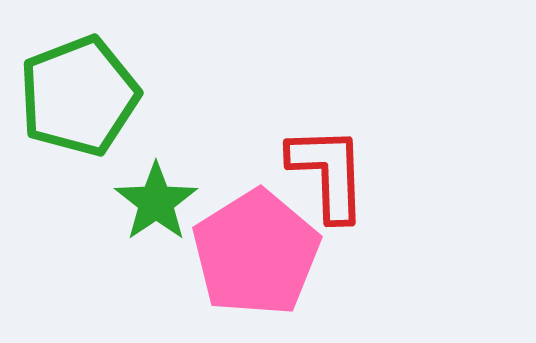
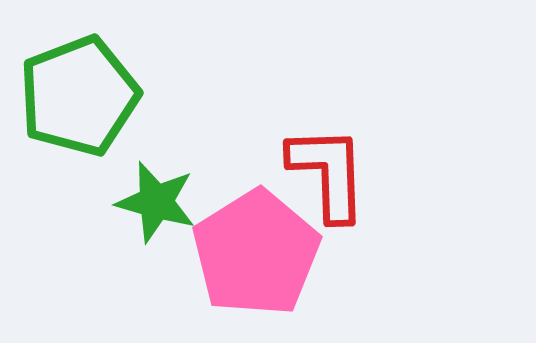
green star: rotated 22 degrees counterclockwise
